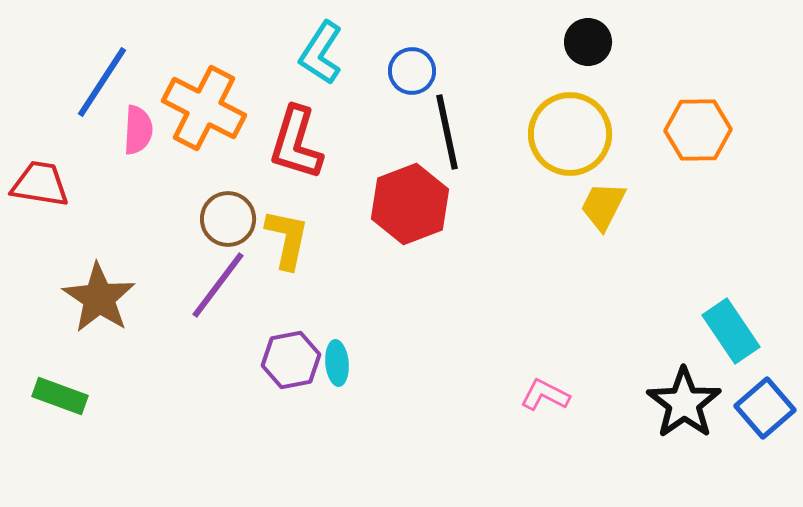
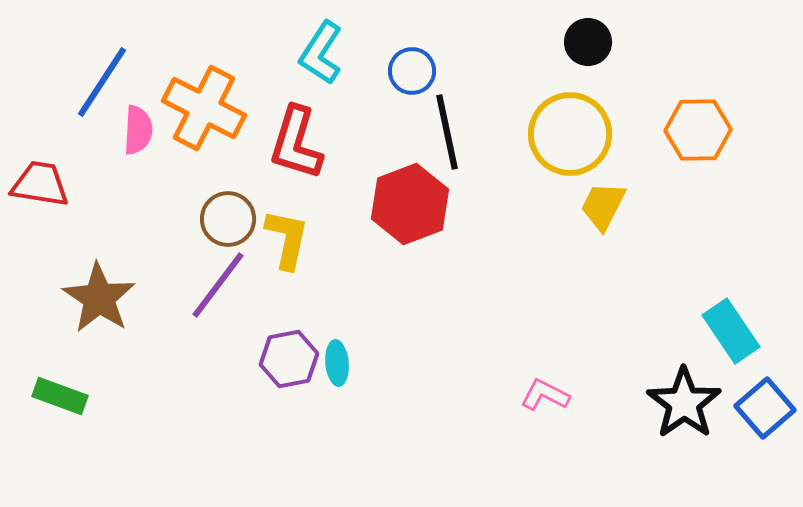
purple hexagon: moved 2 px left, 1 px up
